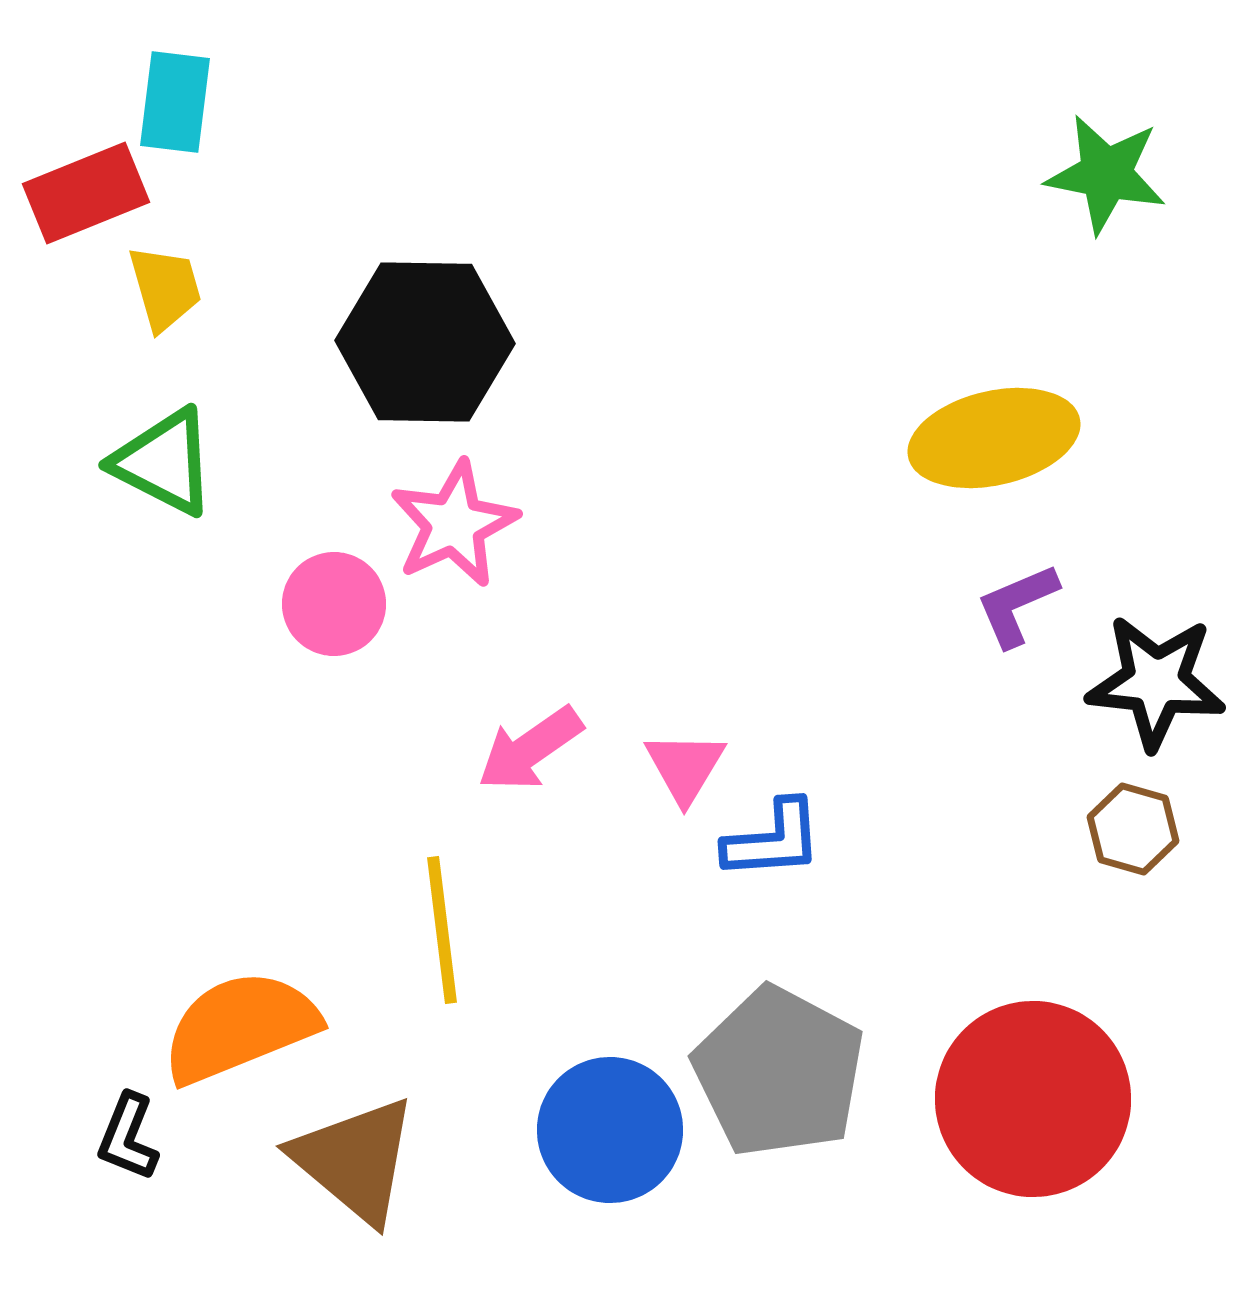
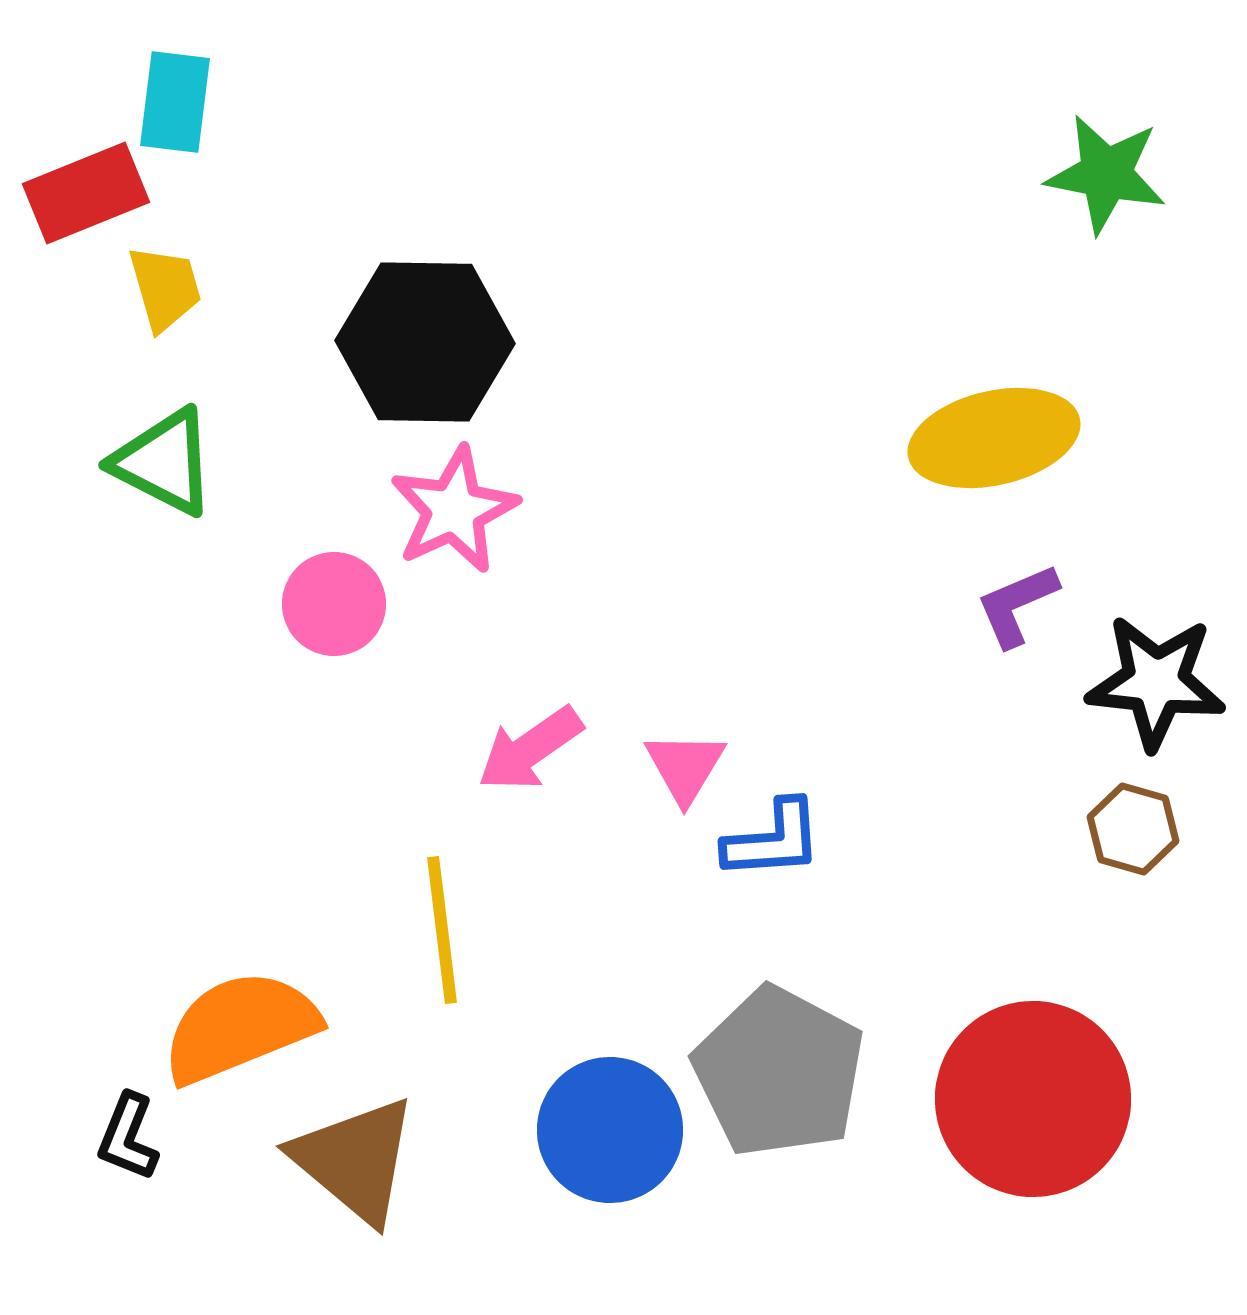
pink star: moved 14 px up
